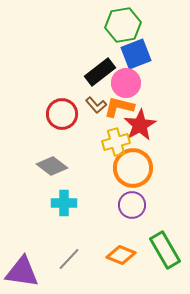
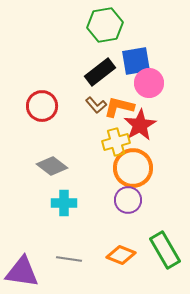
green hexagon: moved 18 px left
blue square: moved 7 px down; rotated 12 degrees clockwise
pink circle: moved 23 px right
red circle: moved 20 px left, 8 px up
purple circle: moved 4 px left, 5 px up
gray line: rotated 55 degrees clockwise
